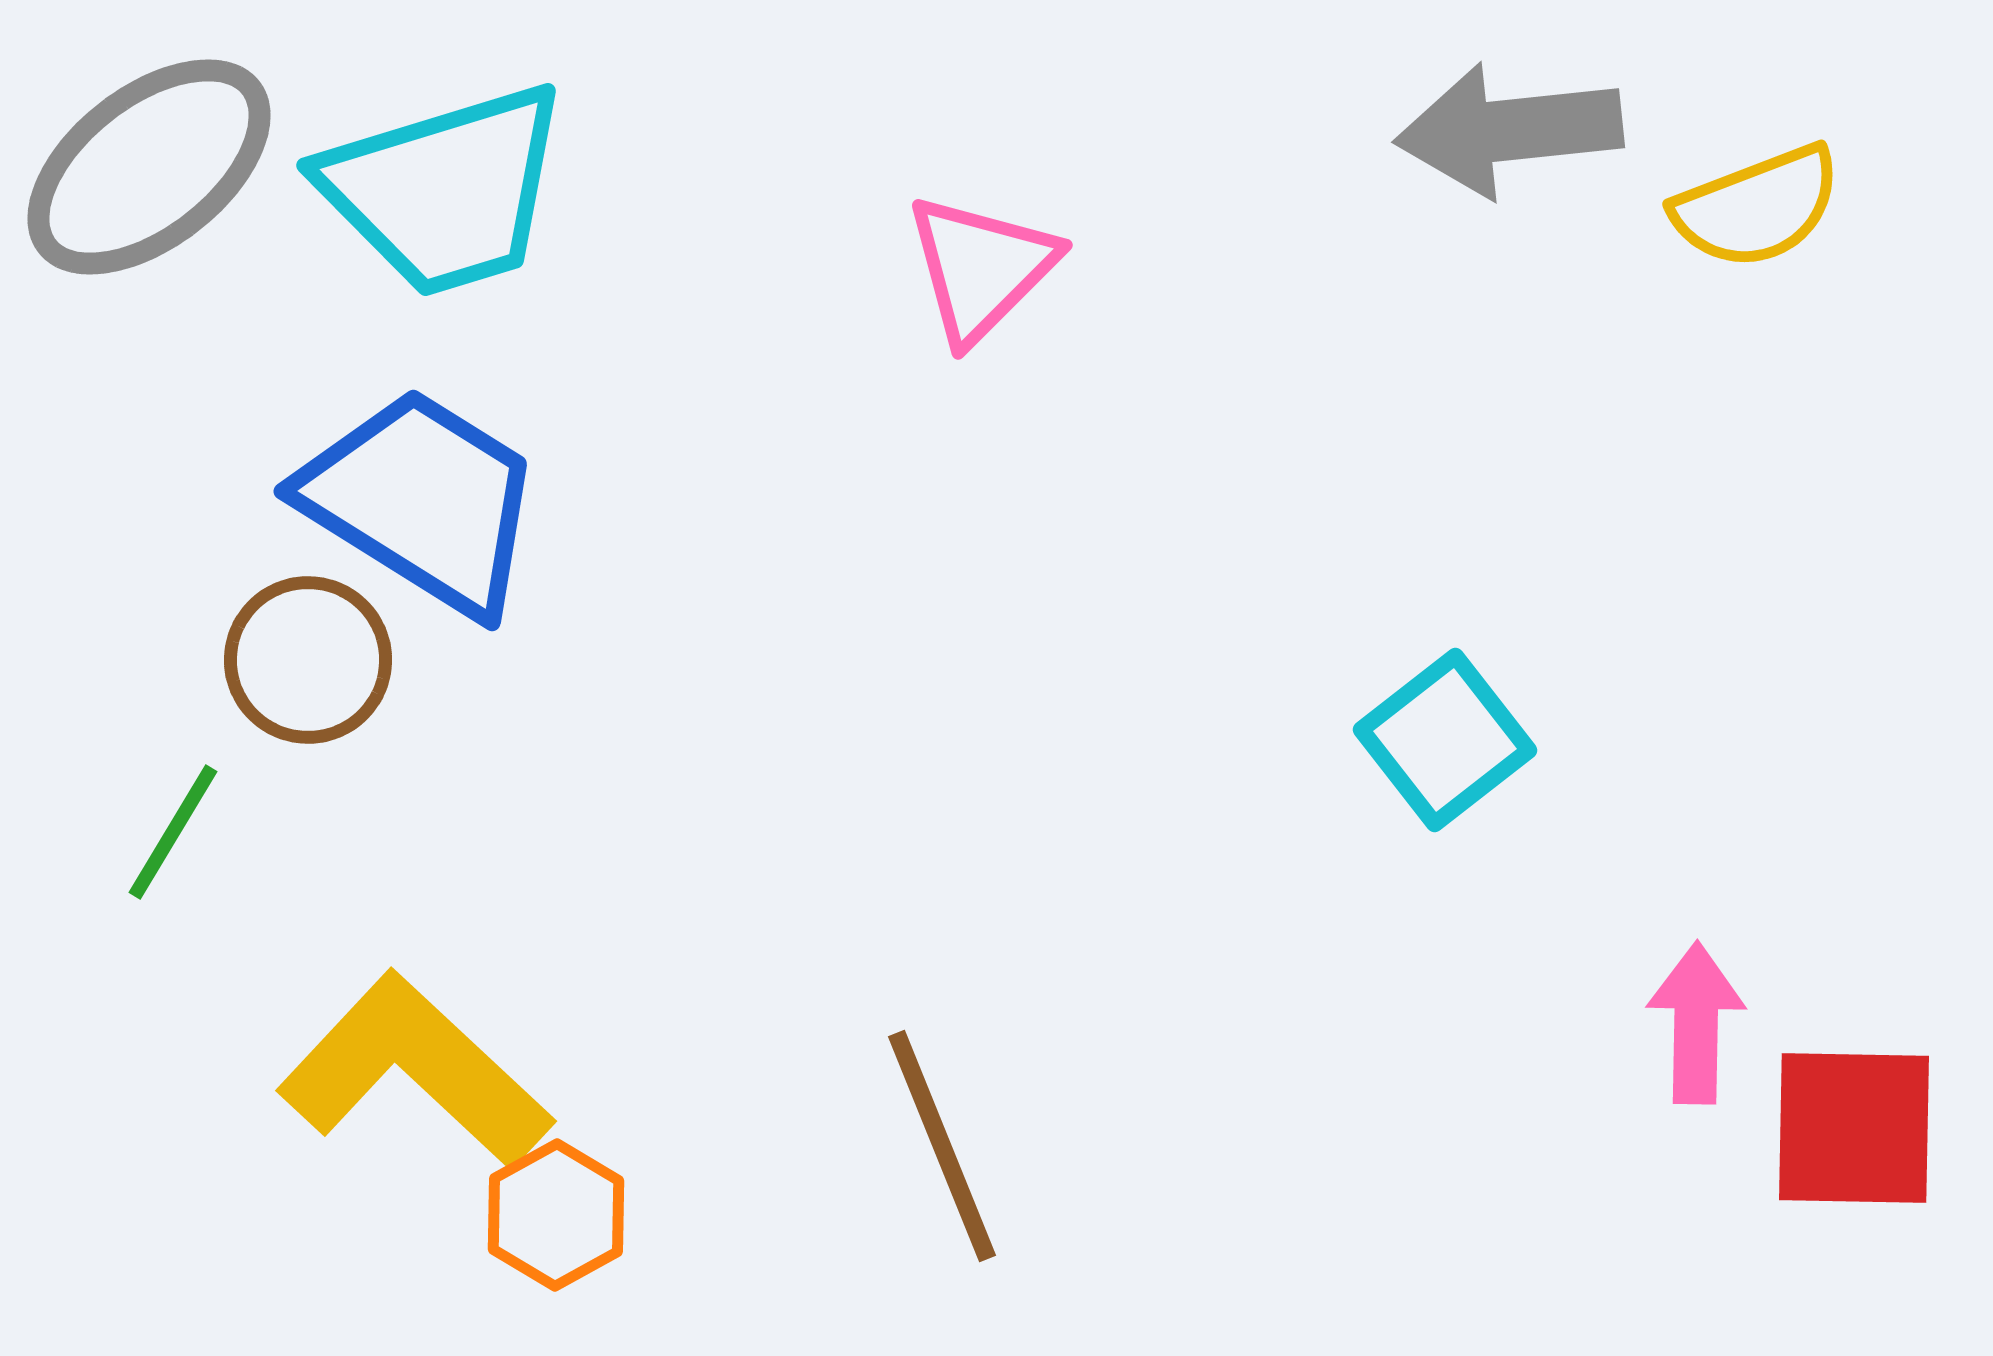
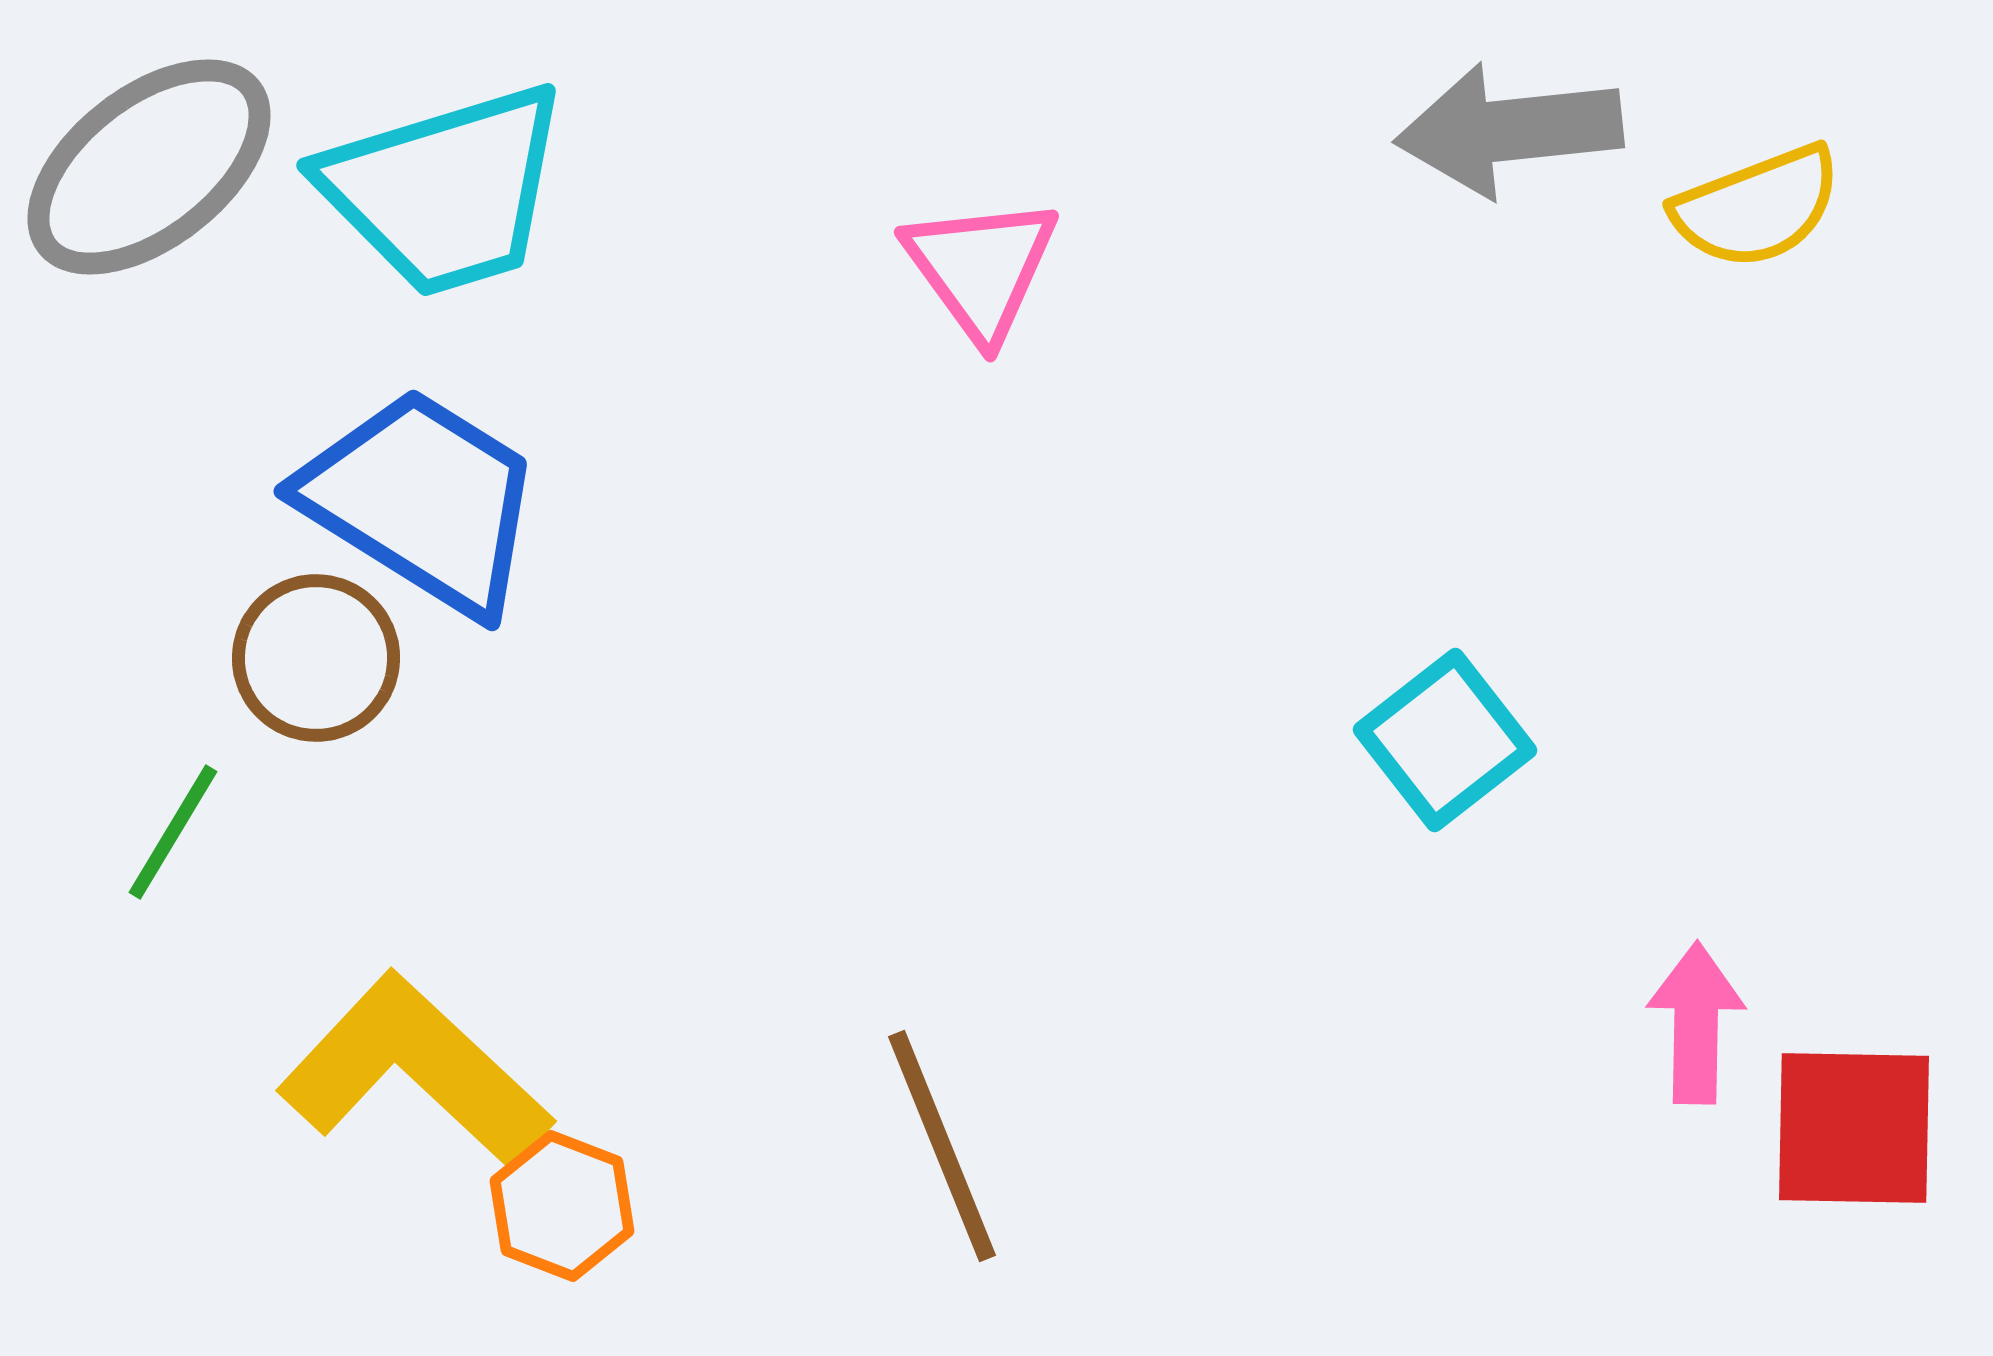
pink triangle: rotated 21 degrees counterclockwise
brown circle: moved 8 px right, 2 px up
orange hexagon: moved 6 px right, 9 px up; rotated 10 degrees counterclockwise
